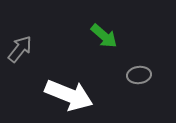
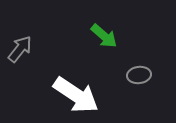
white arrow: moved 7 px right; rotated 12 degrees clockwise
